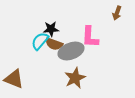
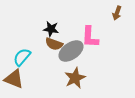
black star: rotated 14 degrees clockwise
cyan semicircle: moved 18 px left, 16 px down
gray ellipse: rotated 15 degrees counterclockwise
